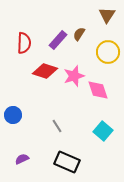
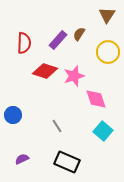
pink diamond: moved 2 px left, 9 px down
